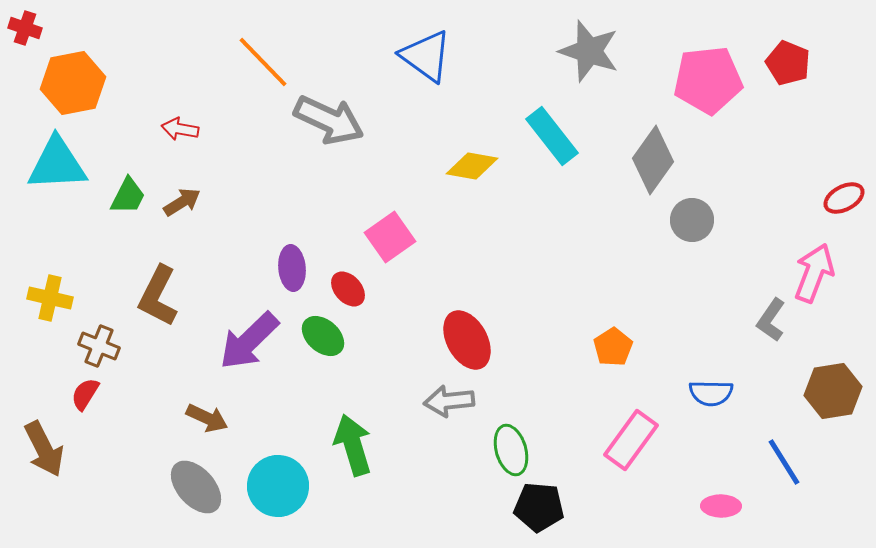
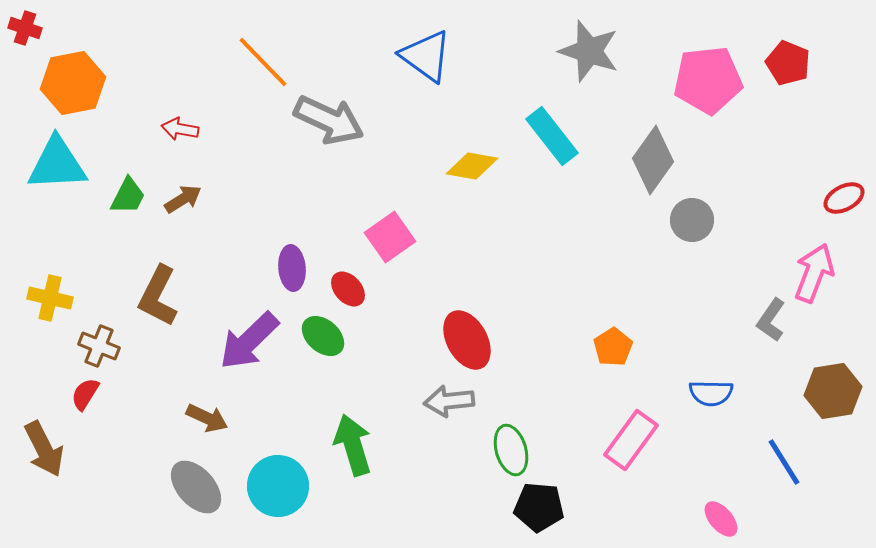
brown arrow at (182, 202): moved 1 px right, 3 px up
pink ellipse at (721, 506): moved 13 px down; rotated 48 degrees clockwise
